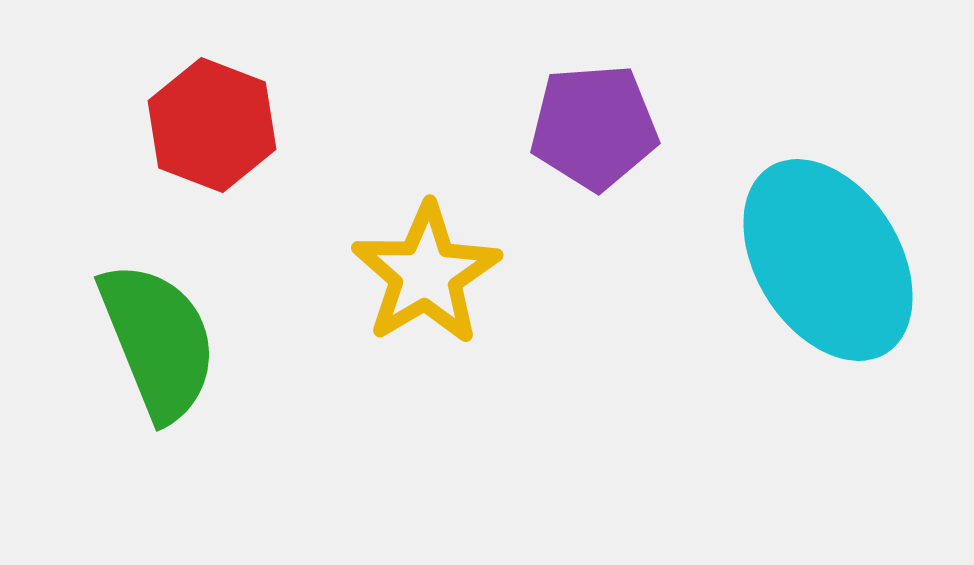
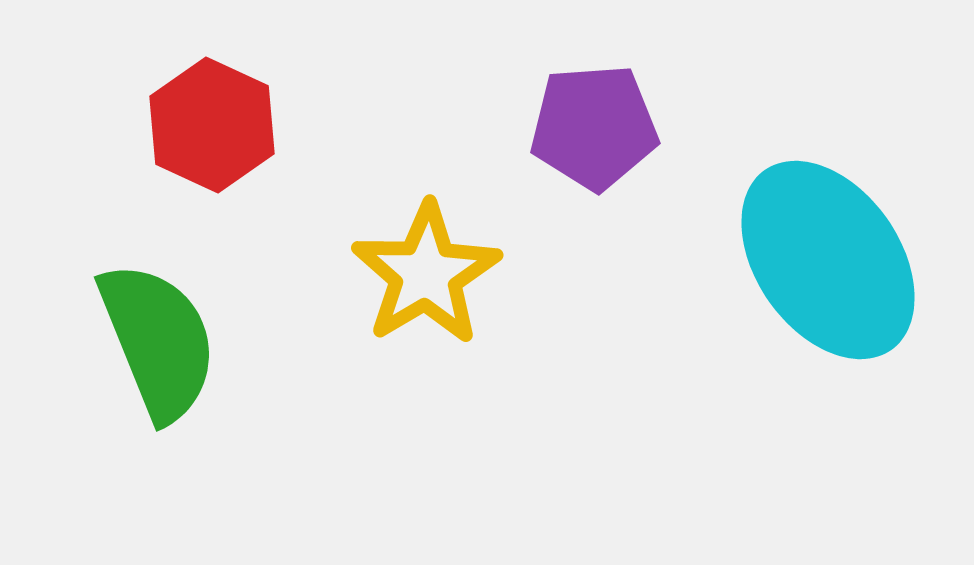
red hexagon: rotated 4 degrees clockwise
cyan ellipse: rotated 3 degrees counterclockwise
